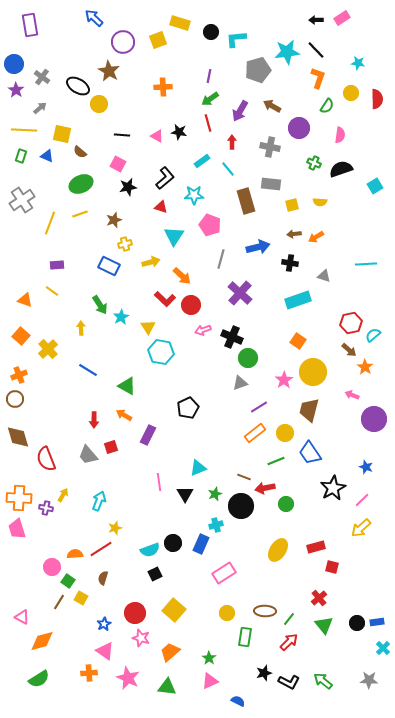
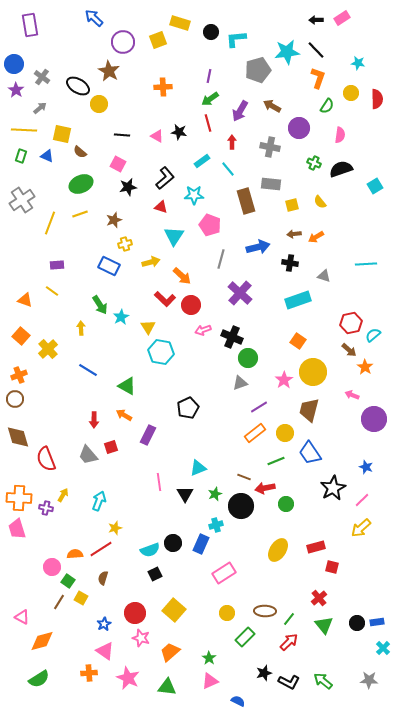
yellow semicircle at (320, 202): rotated 48 degrees clockwise
green rectangle at (245, 637): rotated 36 degrees clockwise
